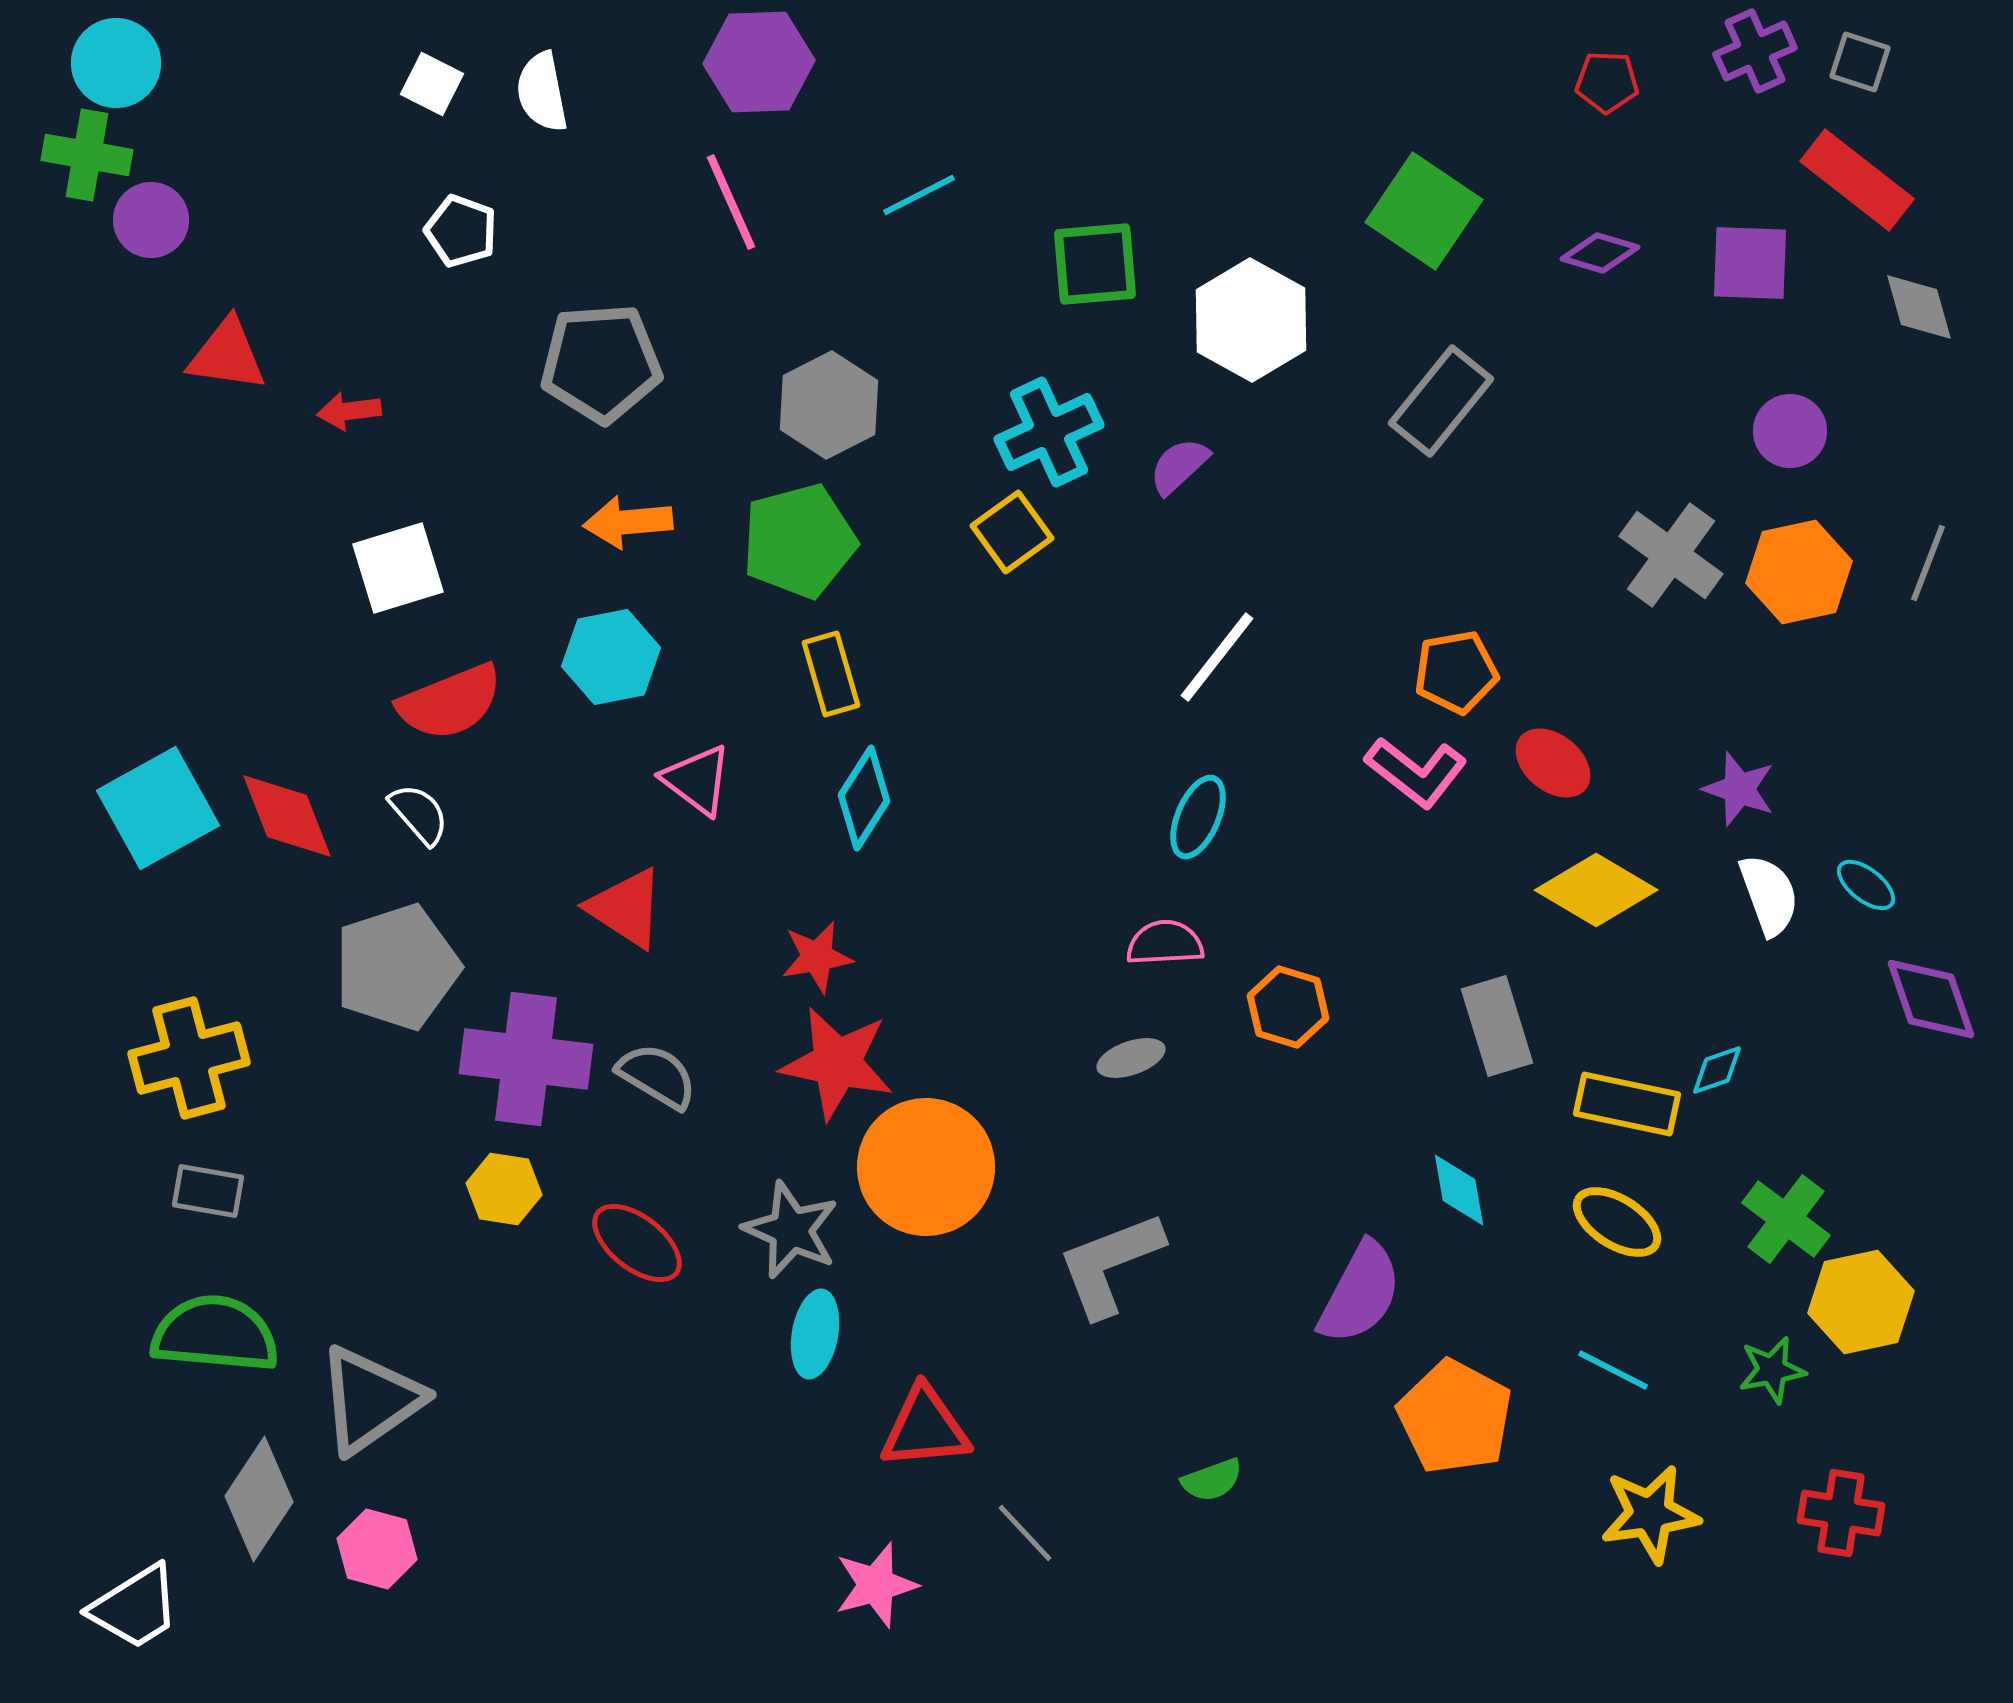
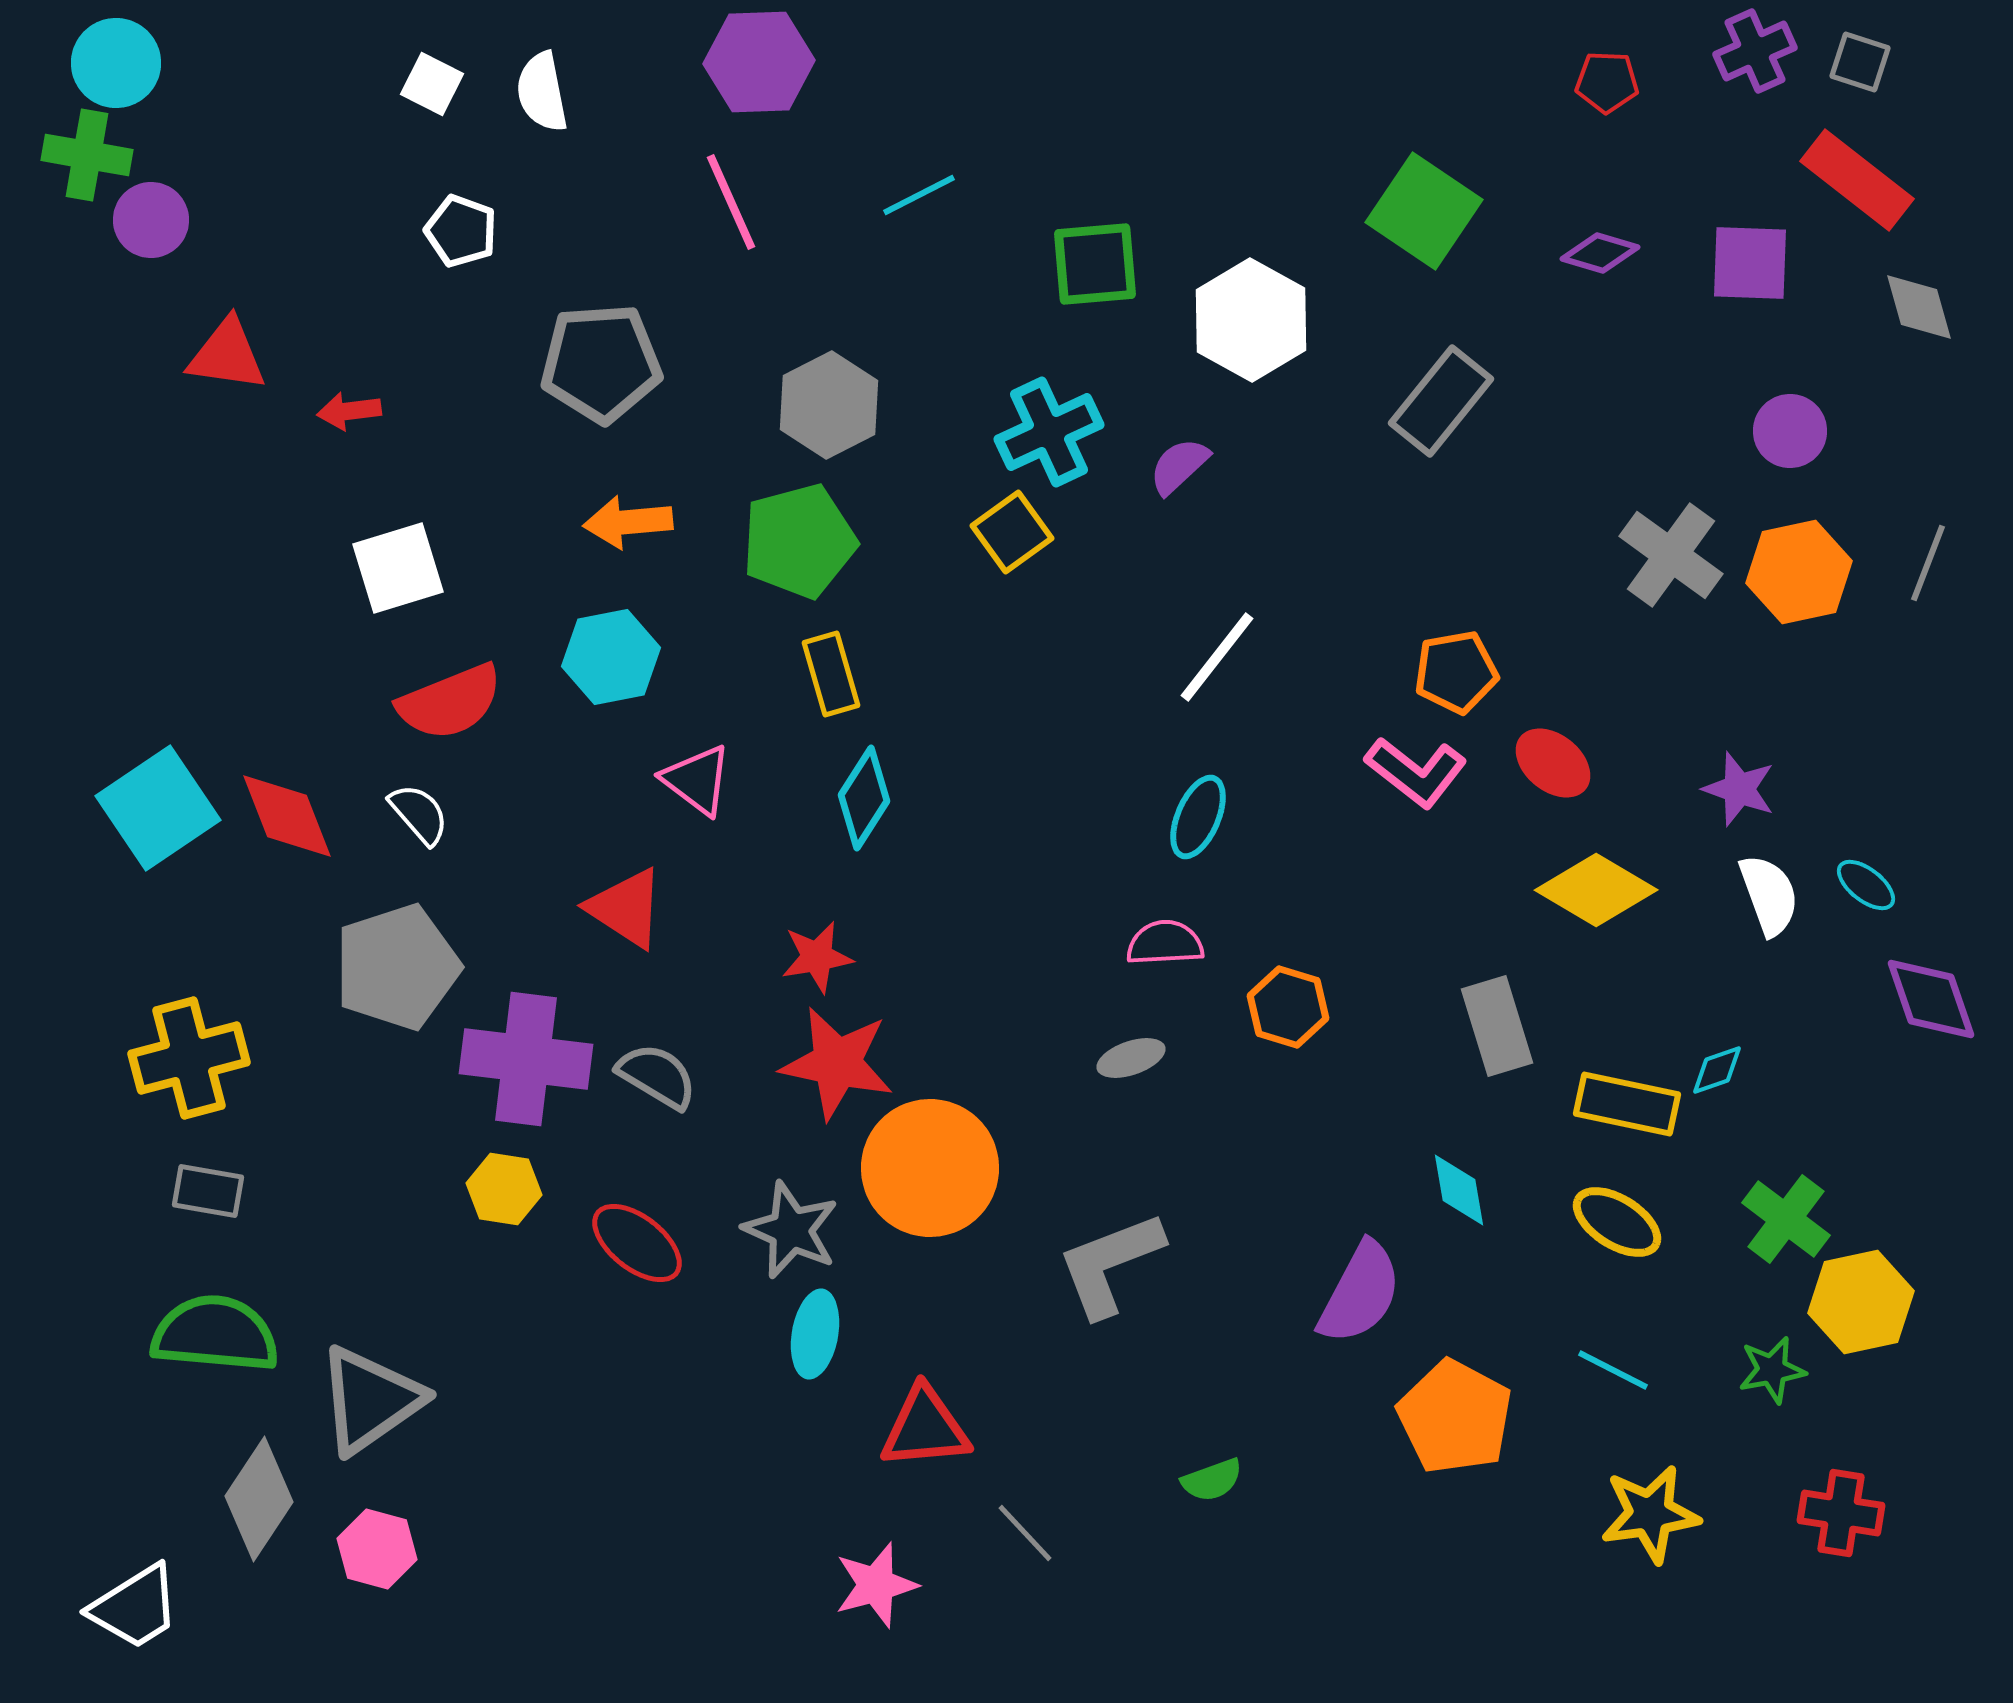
cyan square at (158, 808): rotated 5 degrees counterclockwise
orange circle at (926, 1167): moved 4 px right, 1 px down
